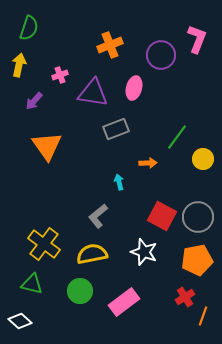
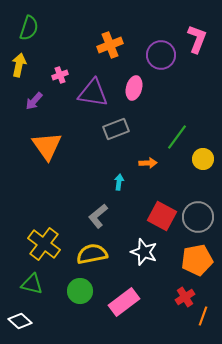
cyan arrow: rotated 21 degrees clockwise
